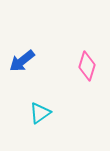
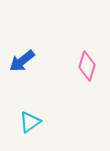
cyan triangle: moved 10 px left, 9 px down
